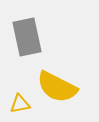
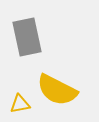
yellow semicircle: moved 3 px down
